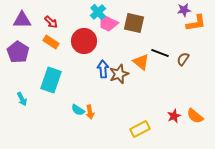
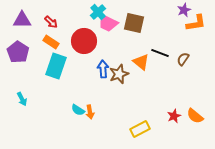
purple star: rotated 16 degrees counterclockwise
cyan rectangle: moved 5 px right, 14 px up
